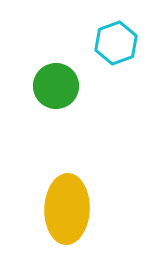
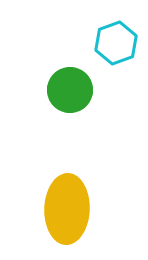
green circle: moved 14 px right, 4 px down
